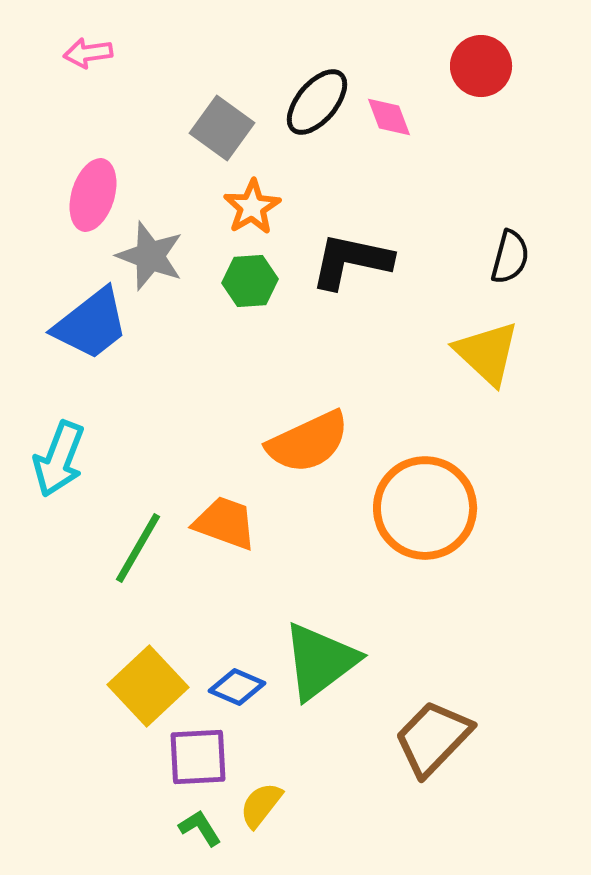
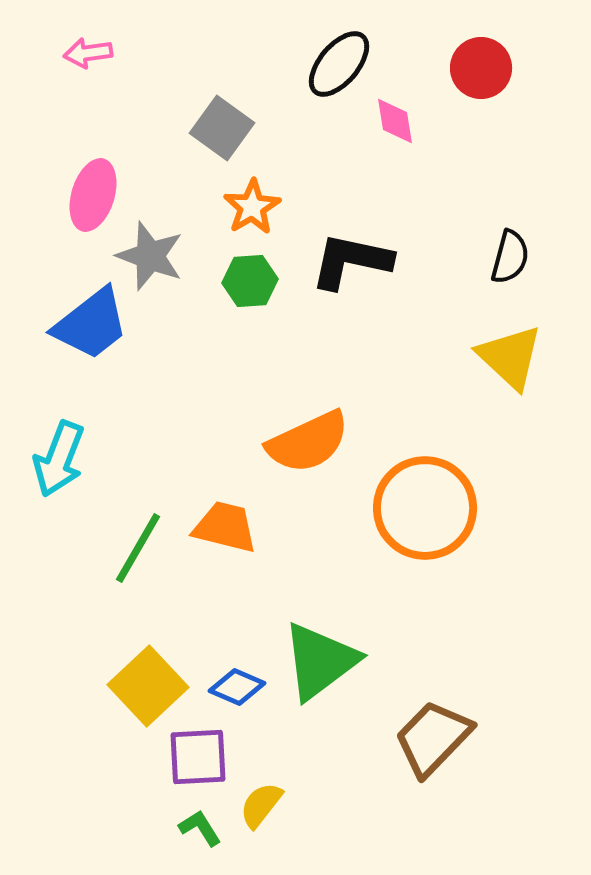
red circle: moved 2 px down
black ellipse: moved 22 px right, 38 px up
pink diamond: moved 6 px right, 4 px down; rotated 12 degrees clockwise
yellow triangle: moved 23 px right, 4 px down
orange trapezoid: moved 4 px down; rotated 6 degrees counterclockwise
